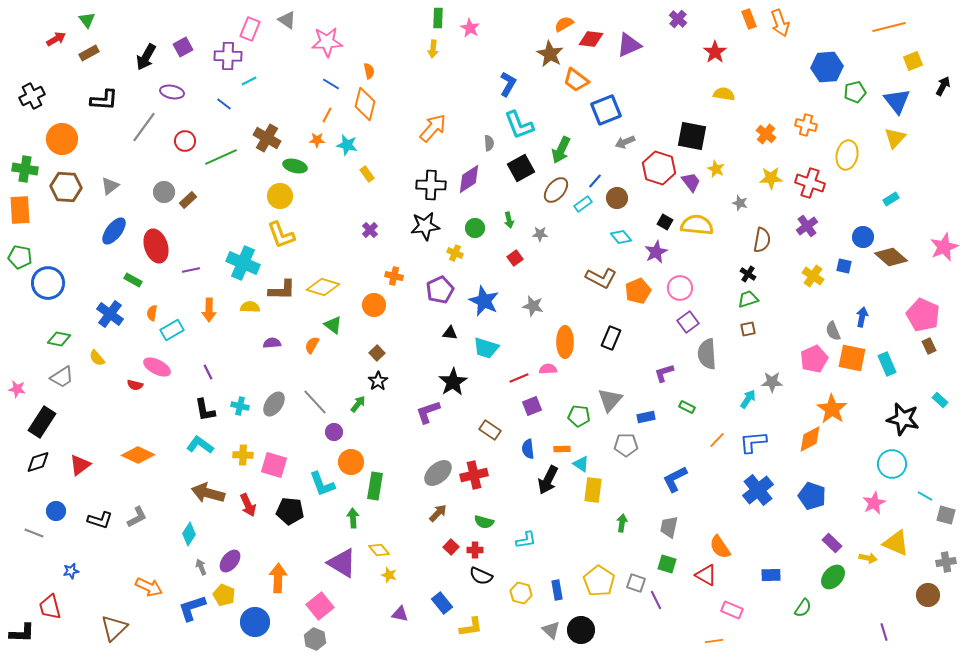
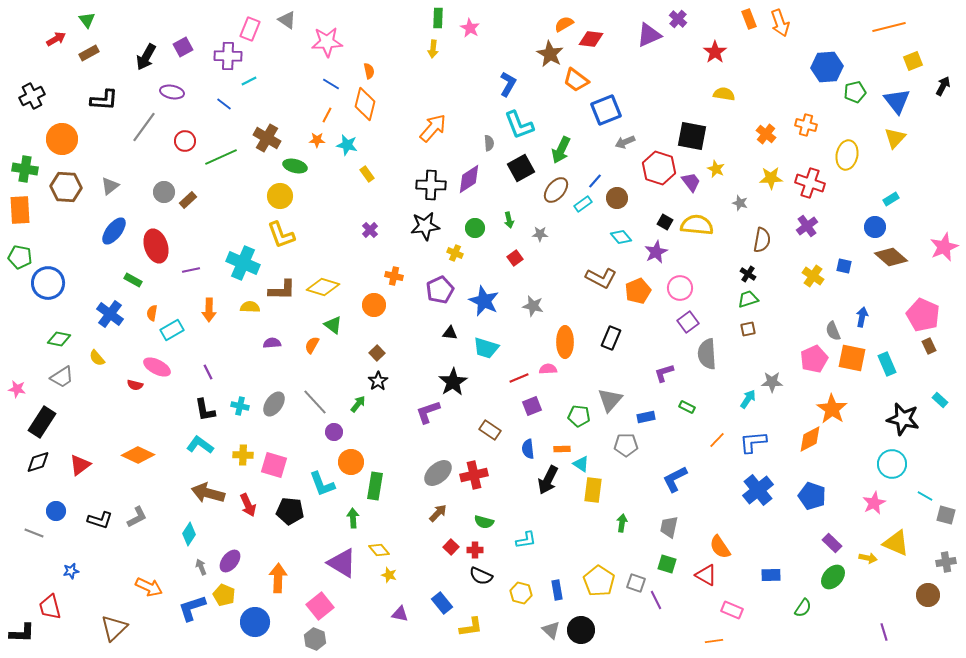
purple triangle at (629, 45): moved 20 px right, 10 px up
blue circle at (863, 237): moved 12 px right, 10 px up
